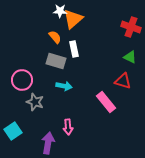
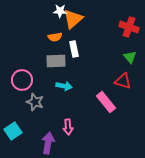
red cross: moved 2 px left
orange semicircle: rotated 120 degrees clockwise
green triangle: rotated 24 degrees clockwise
gray rectangle: rotated 18 degrees counterclockwise
